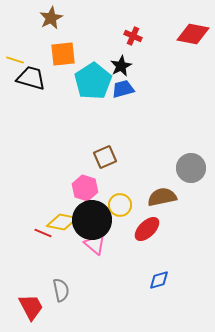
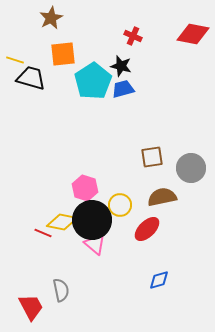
black star: rotated 30 degrees counterclockwise
brown square: moved 47 px right; rotated 15 degrees clockwise
